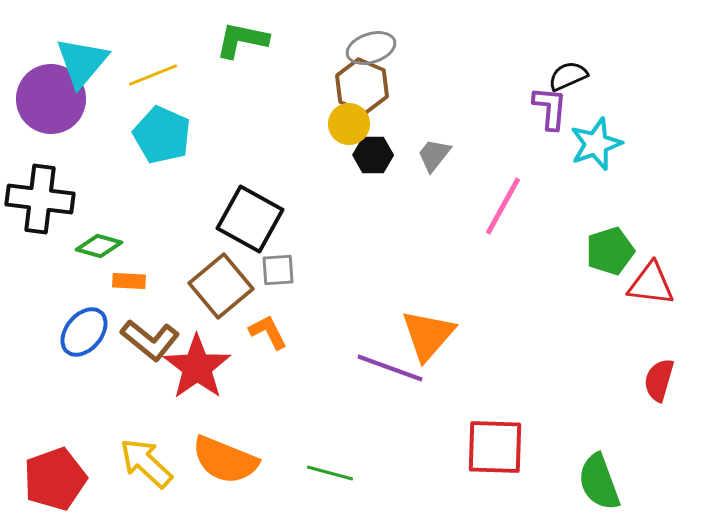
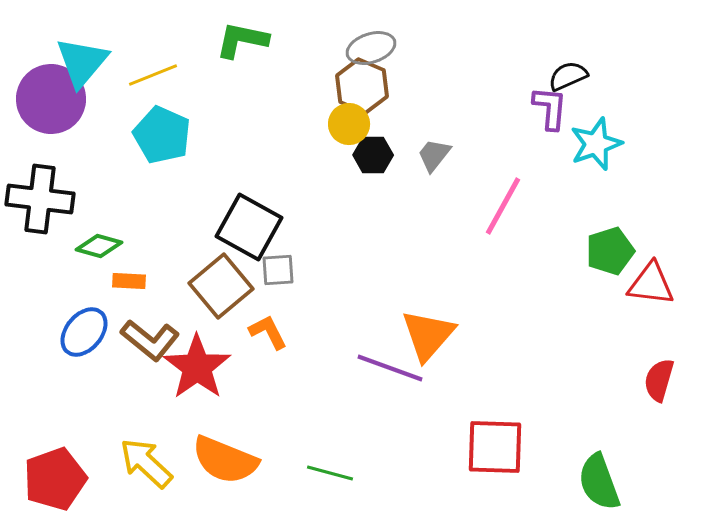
black square: moved 1 px left, 8 px down
